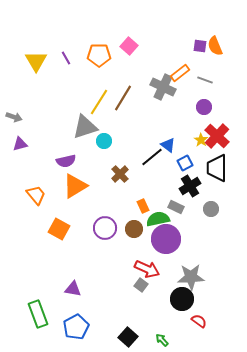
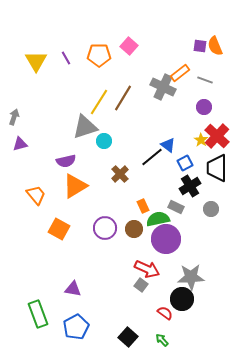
gray arrow at (14, 117): rotated 91 degrees counterclockwise
red semicircle at (199, 321): moved 34 px left, 8 px up
